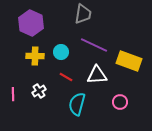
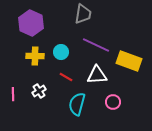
purple line: moved 2 px right
pink circle: moved 7 px left
